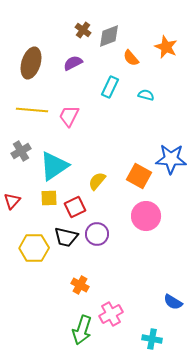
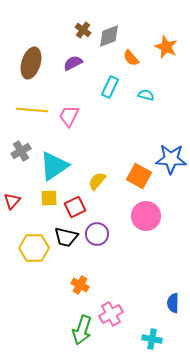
blue semicircle: moved 1 px down; rotated 60 degrees clockwise
